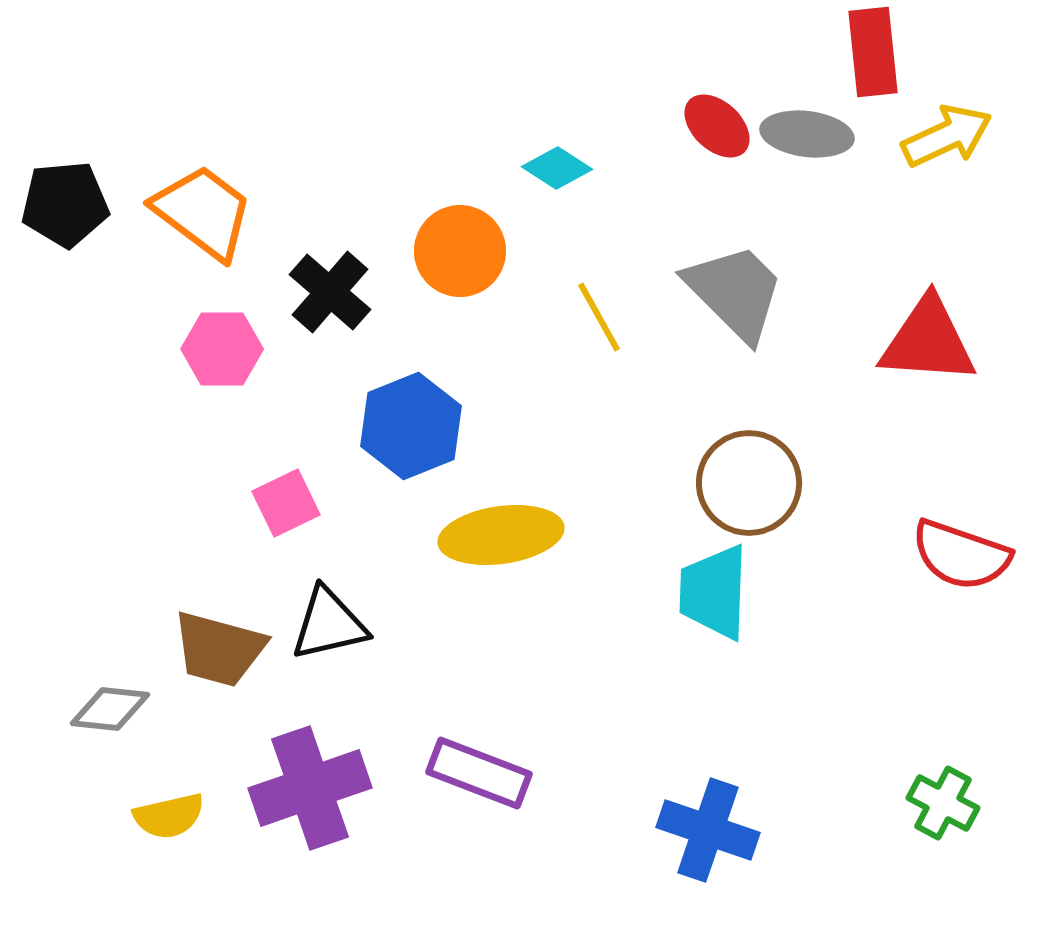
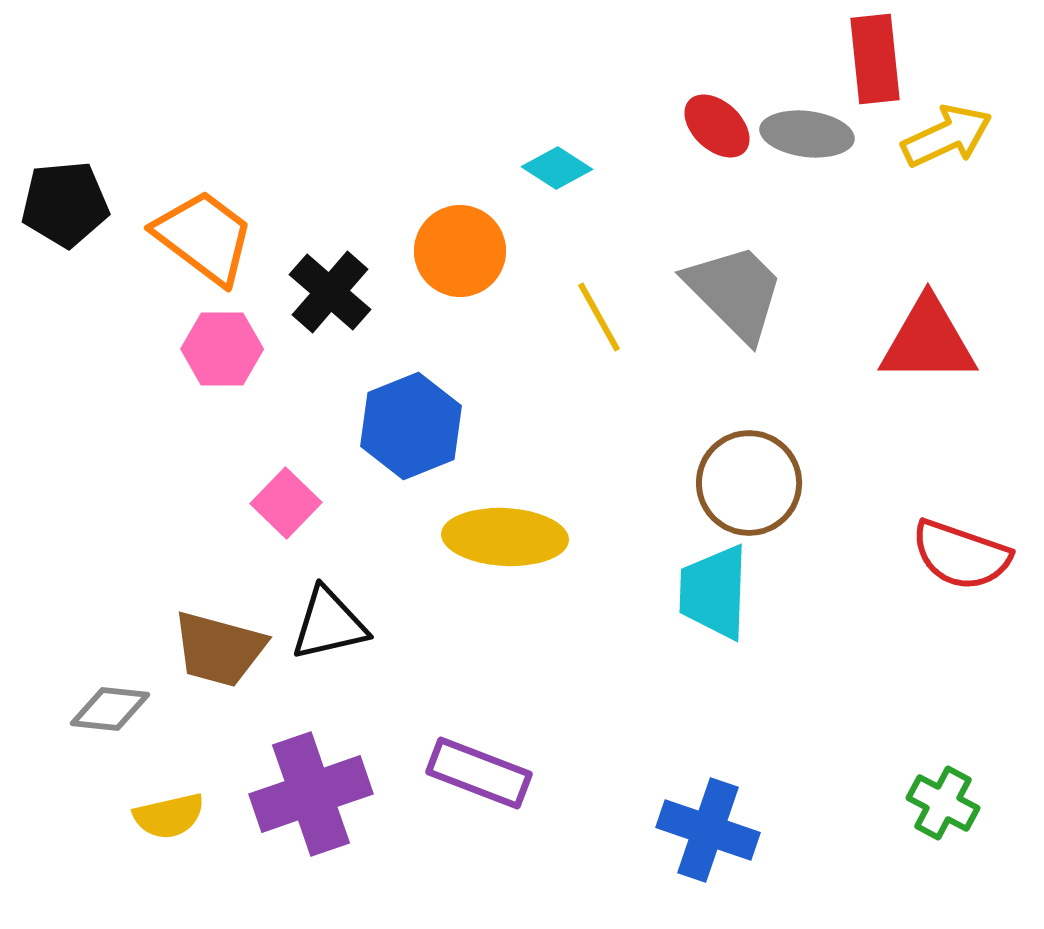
red rectangle: moved 2 px right, 7 px down
orange trapezoid: moved 1 px right, 25 px down
red triangle: rotated 4 degrees counterclockwise
pink square: rotated 20 degrees counterclockwise
yellow ellipse: moved 4 px right, 2 px down; rotated 11 degrees clockwise
purple cross: moved 1 px right, 6 px down
